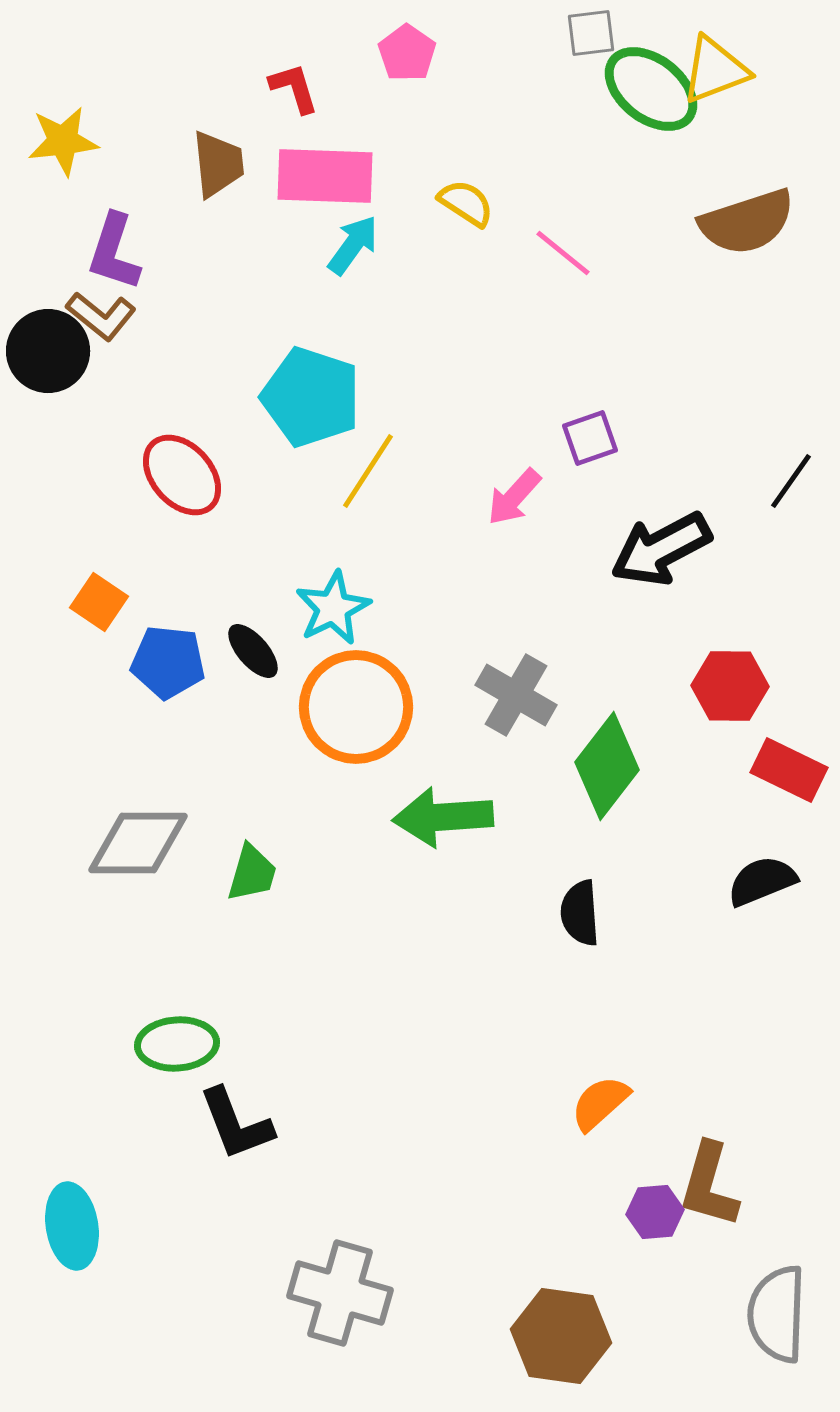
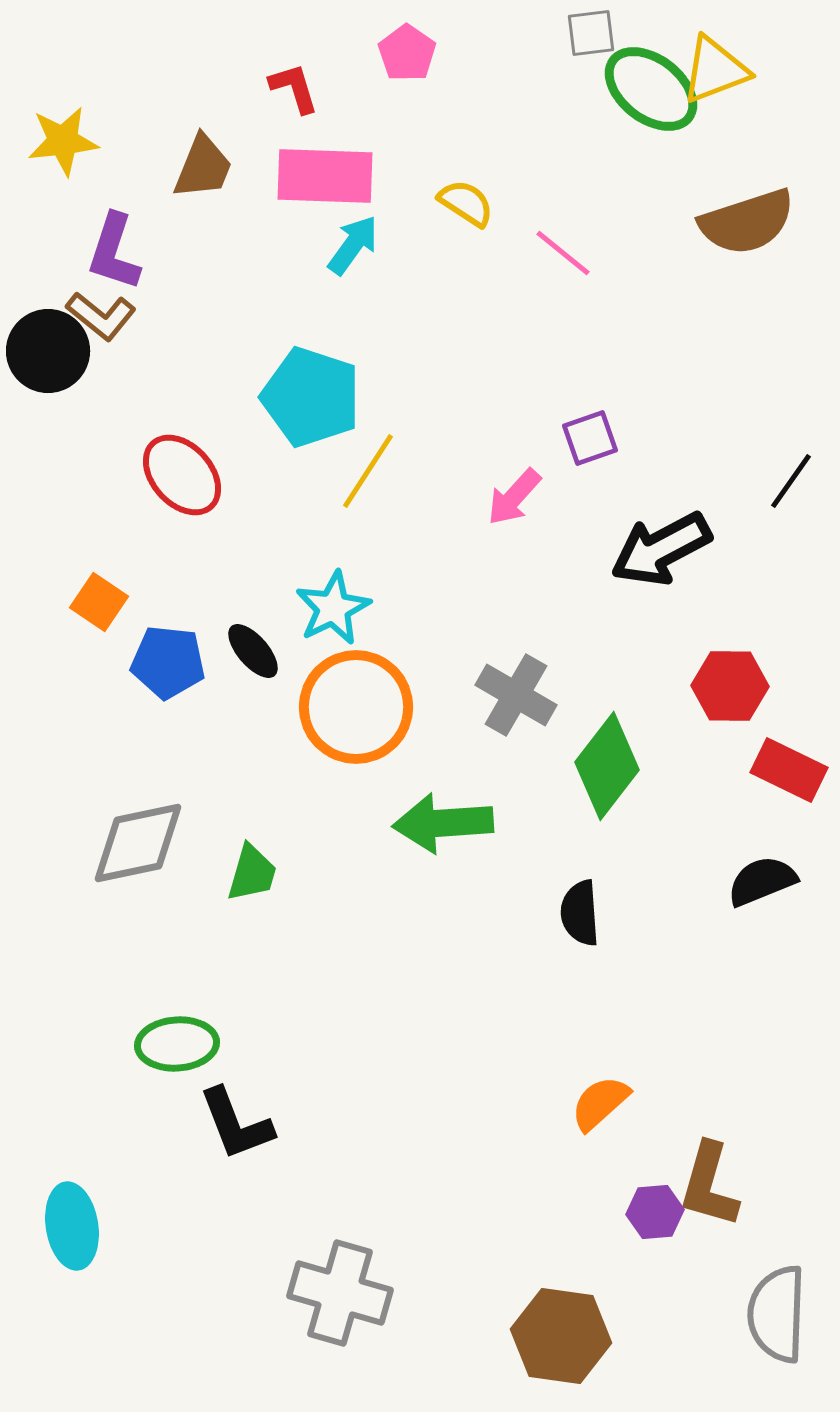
brown trapezoid at (218, 164): moved 15 px left, 3 px down; rotated 28 degrees clockwise
green arrow at (443, 817): moved 6 px down
gray diamond at (138, 843): rotated 12 degrees counterclockwise
